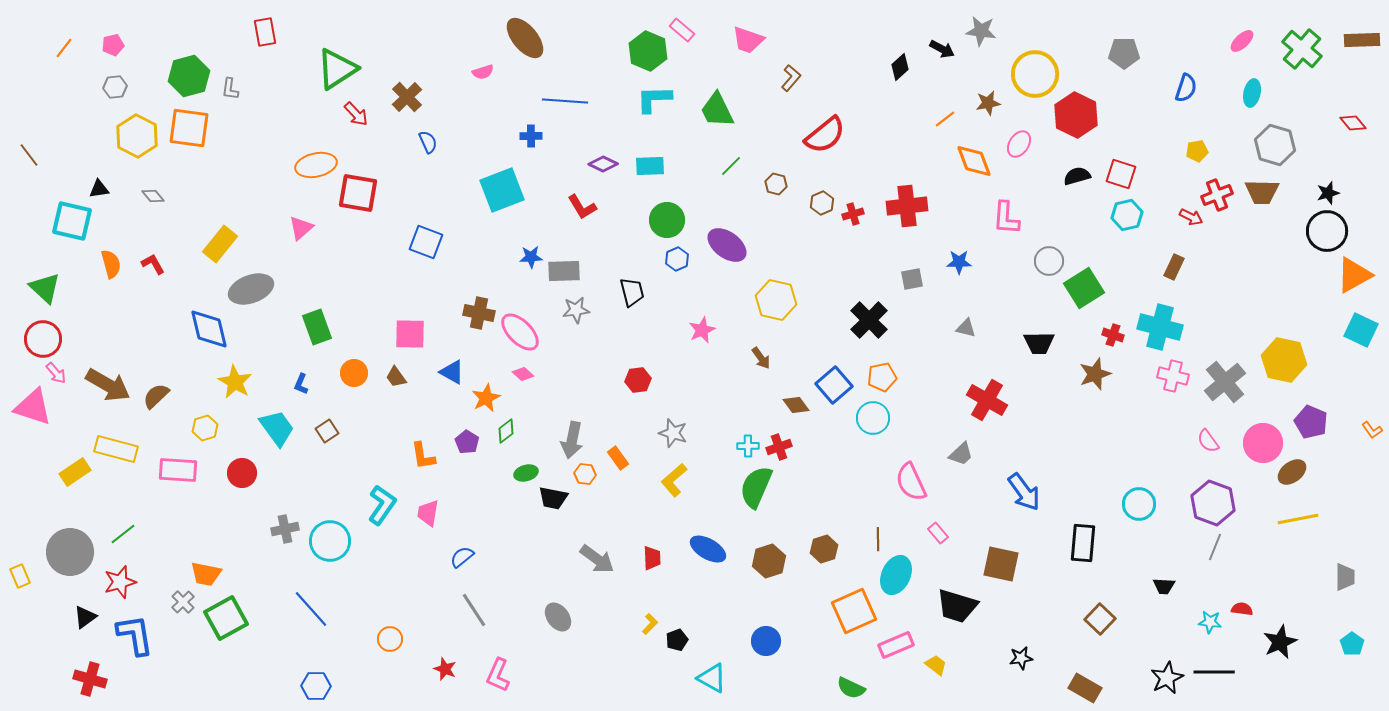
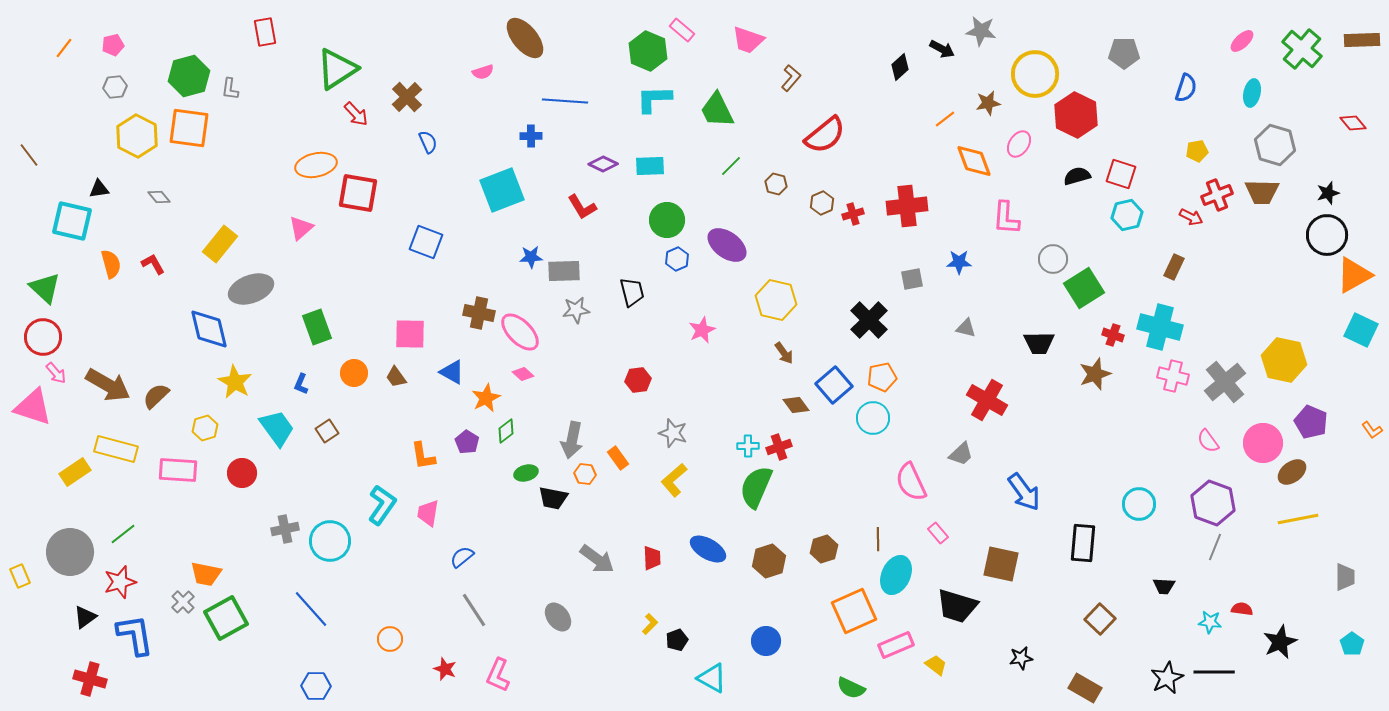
gray diamond at (153, 196): moved 6 px right, 1 px down
black circle at (1327, 231): moved 4 px down
gray circle at (1049, 261): moved 4 px right, 2 px up
red circle at (43, 339): moved 2 px up
brown arrow at (761, 358): moved 23 px right, 5 px up
